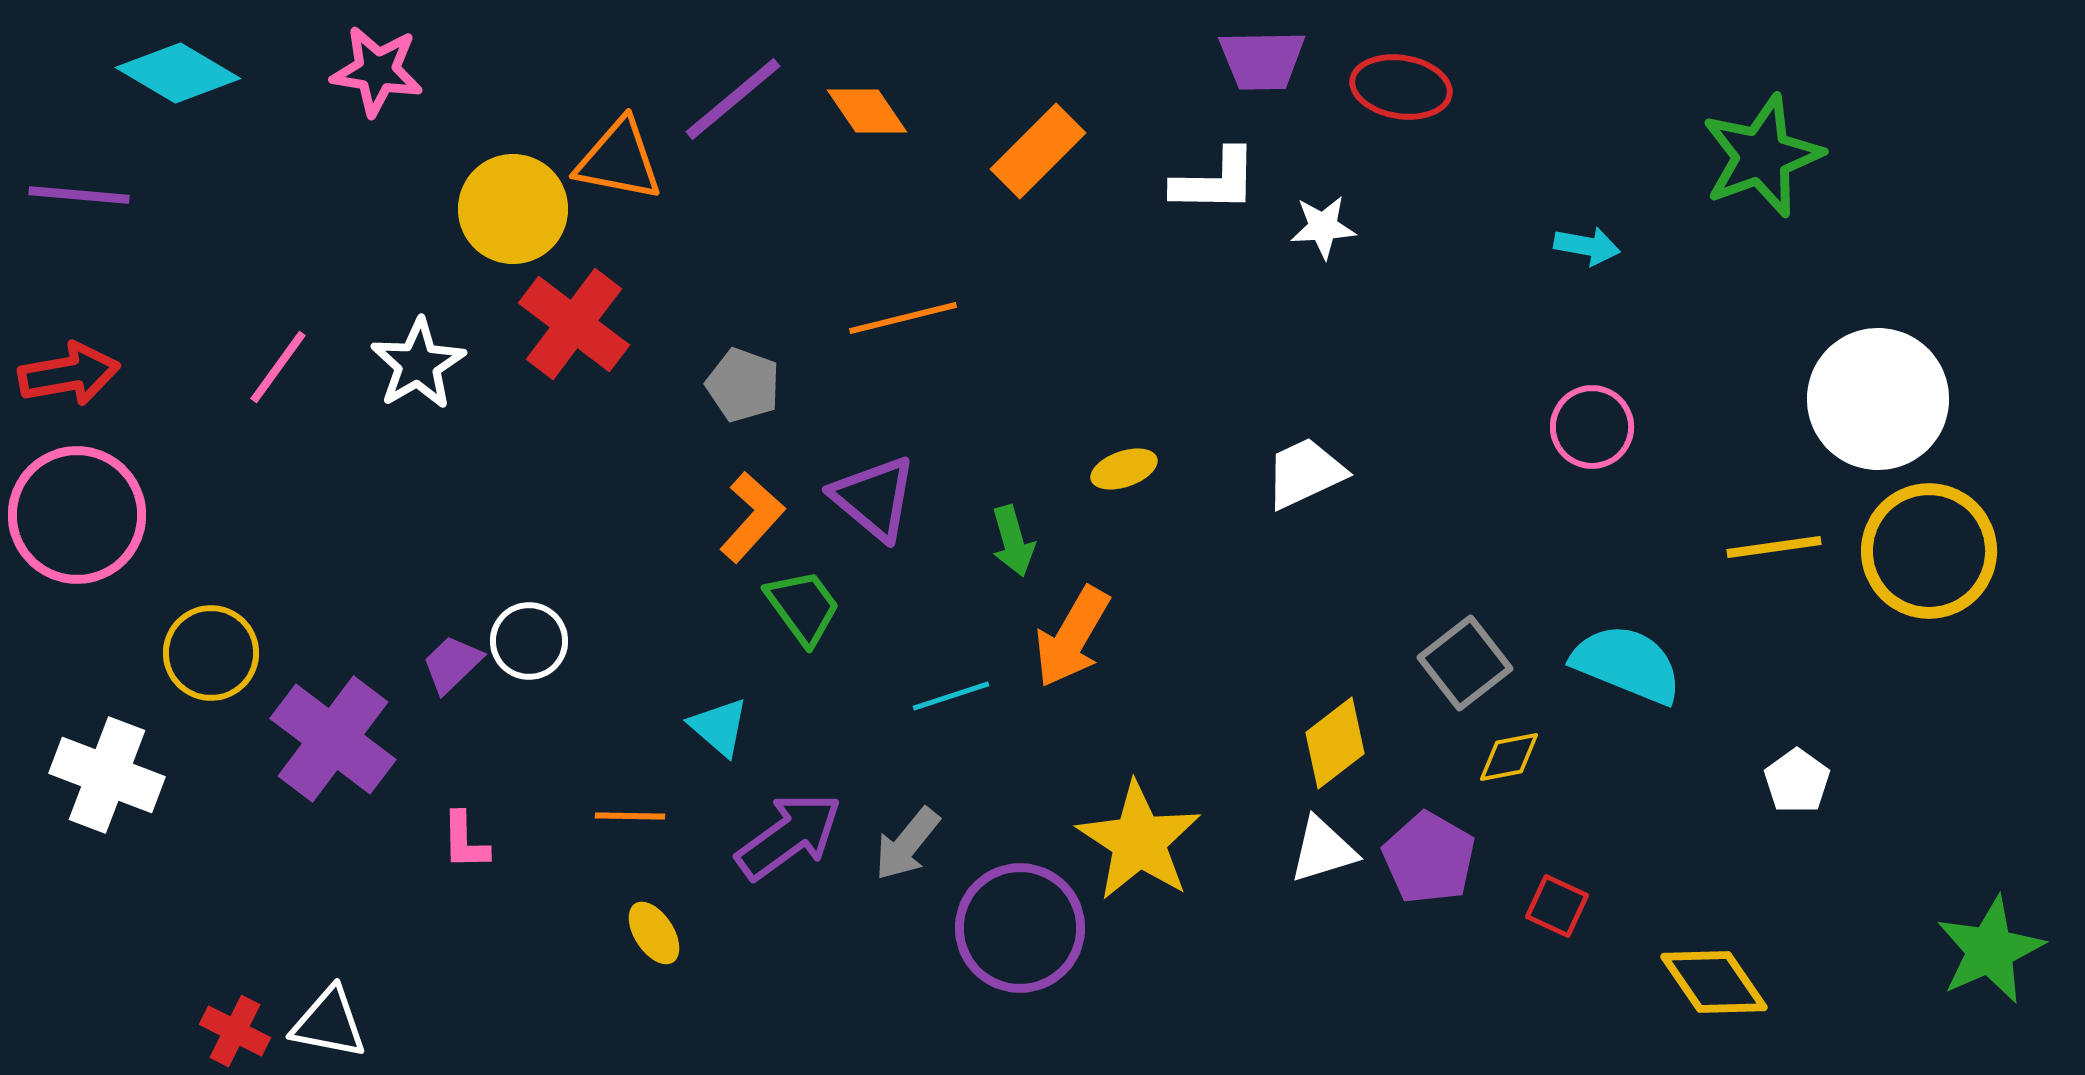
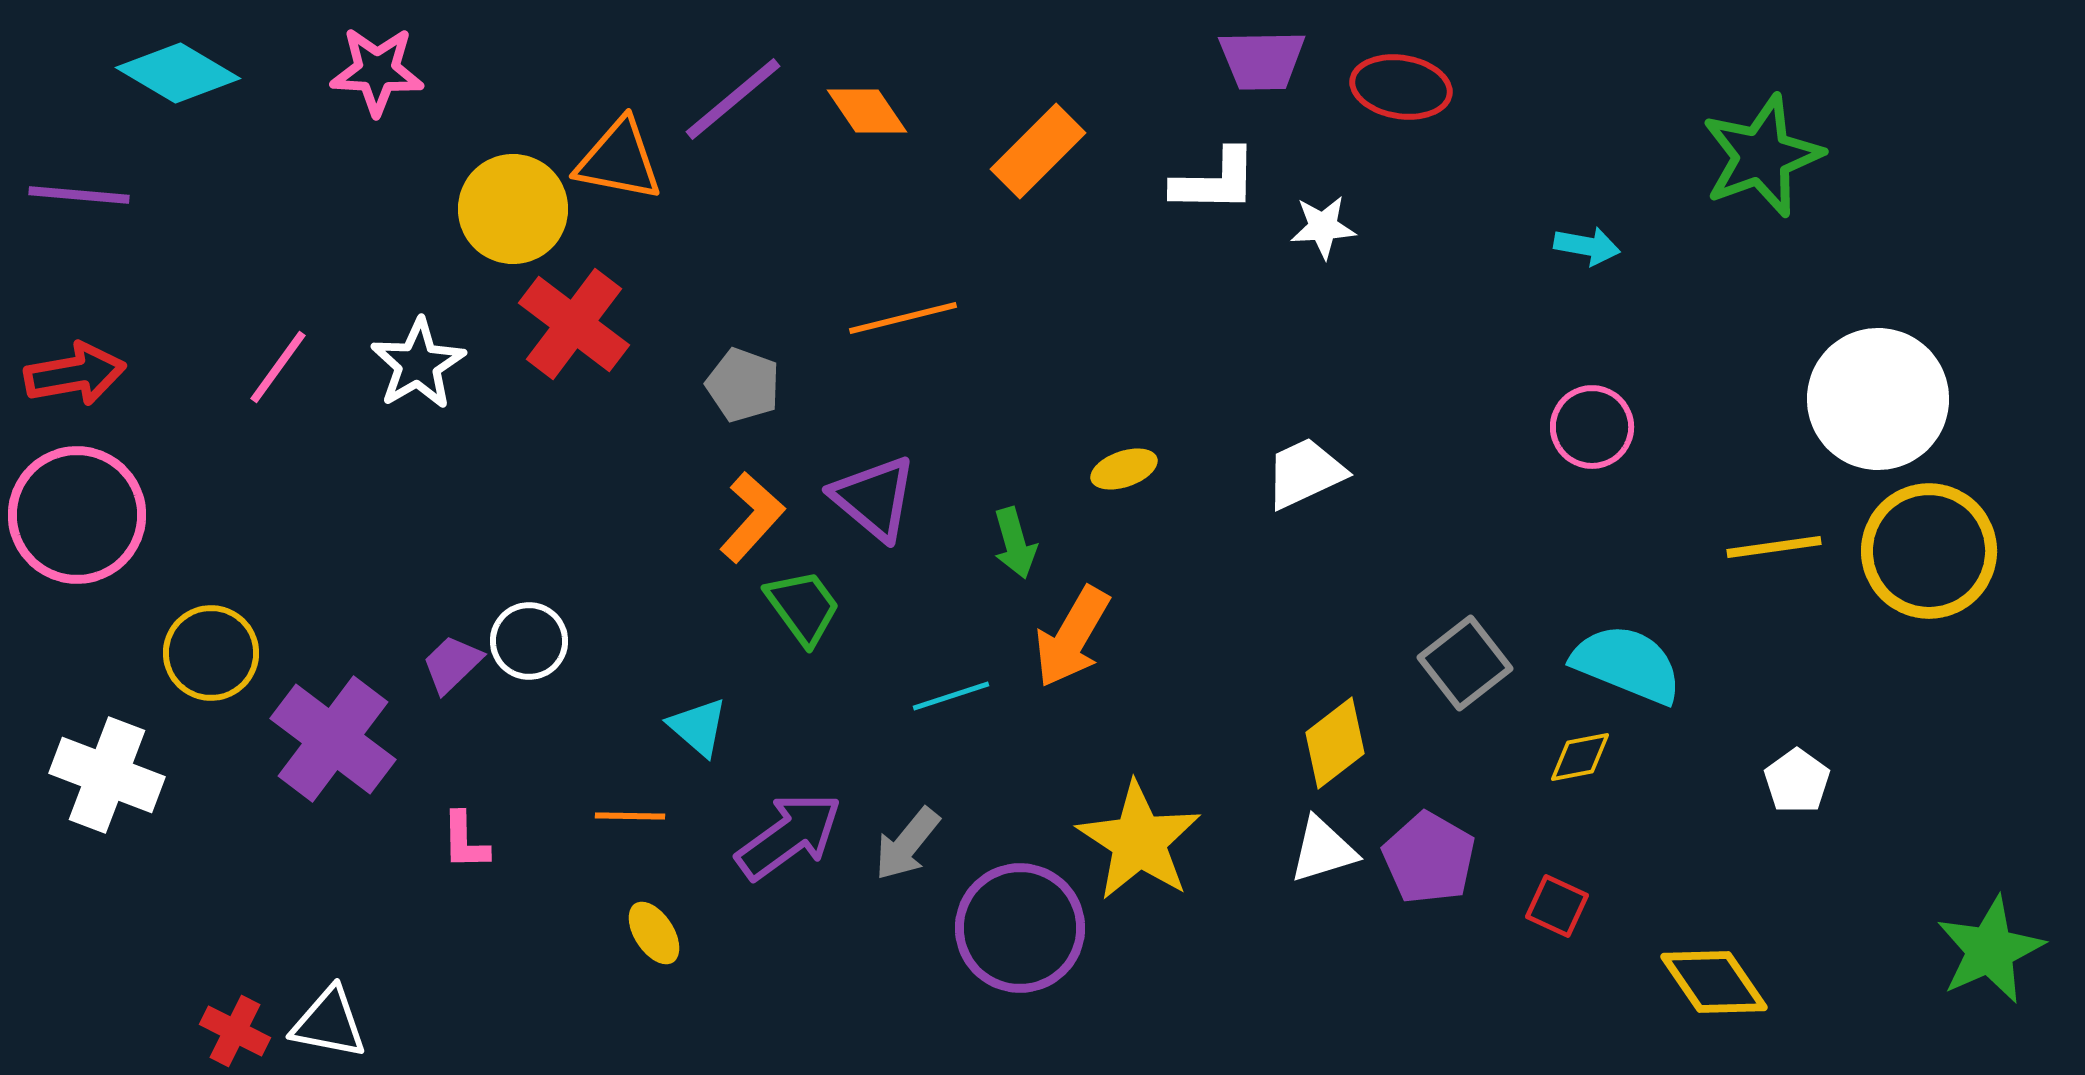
pink star at (377, 71): rotated 6 degrees counterclockwise
red arrow at (69, 374): moved 6 px right
green arrow at (1013, 541): moved 2 px right, 2 px down
cyan triangle at (719, 727): moved 21 px left
yellow diamond at (1509, 757): moved 71 px right
